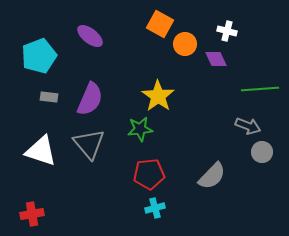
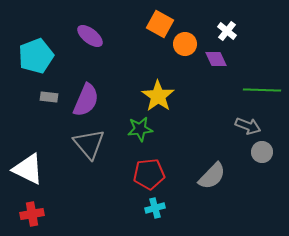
white cross: rotated 24 degrees clockwise
cyan pentagon: moved 3 px left
green line: moved 2 px right, 1 px down; rotated 6 degrees clockwise
purple semicircle: moved 4 px left, 1 px down
white triangle: moved 13 px left, 18 px down; rotated 8 degrees clockwise
